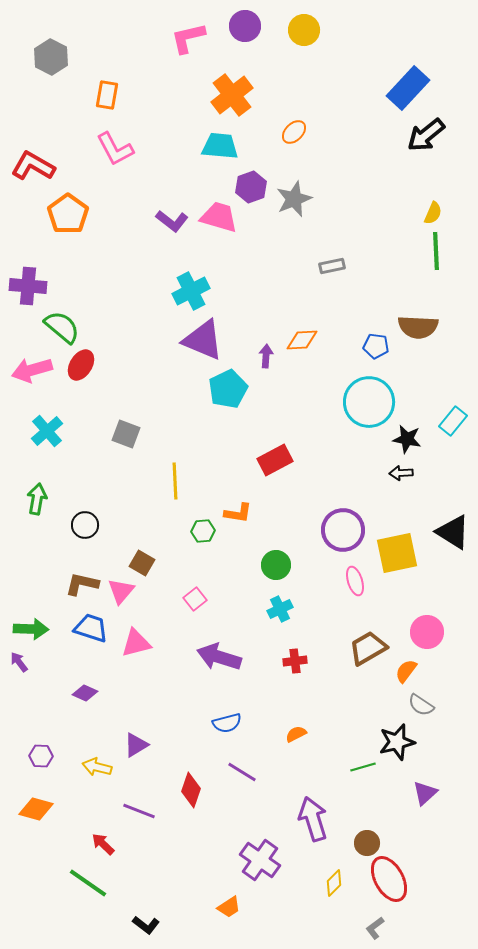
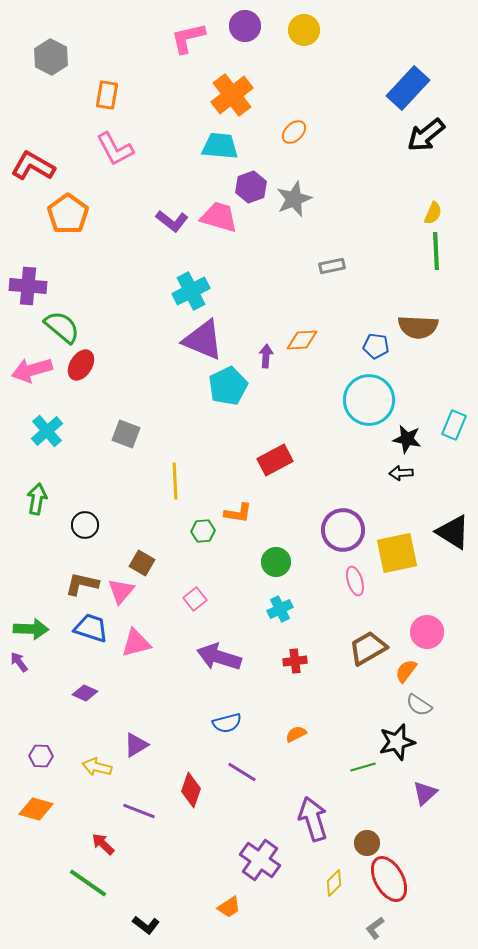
cyan pentagon at (228, 389): moved 3 px up
cyan circle at (369, 402): moved 2 px up
cyan rectangle at (453, 421): moved 1 px right, 4 px down; rotated 16 degrees counterclockwise
green circle at (276, 565): moved 3 px up
gray semicircle at (421, 705): moved 2 px left
